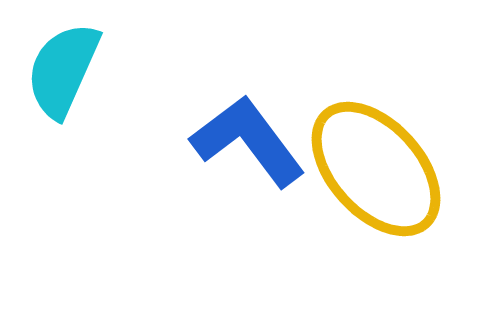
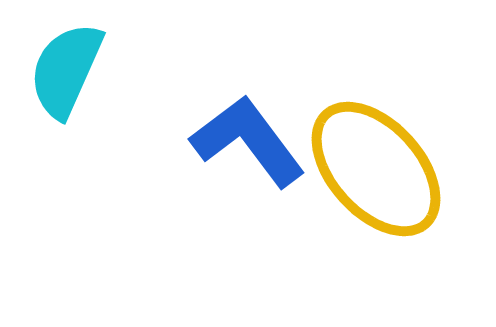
cyan semicircle: moved 3 px right
